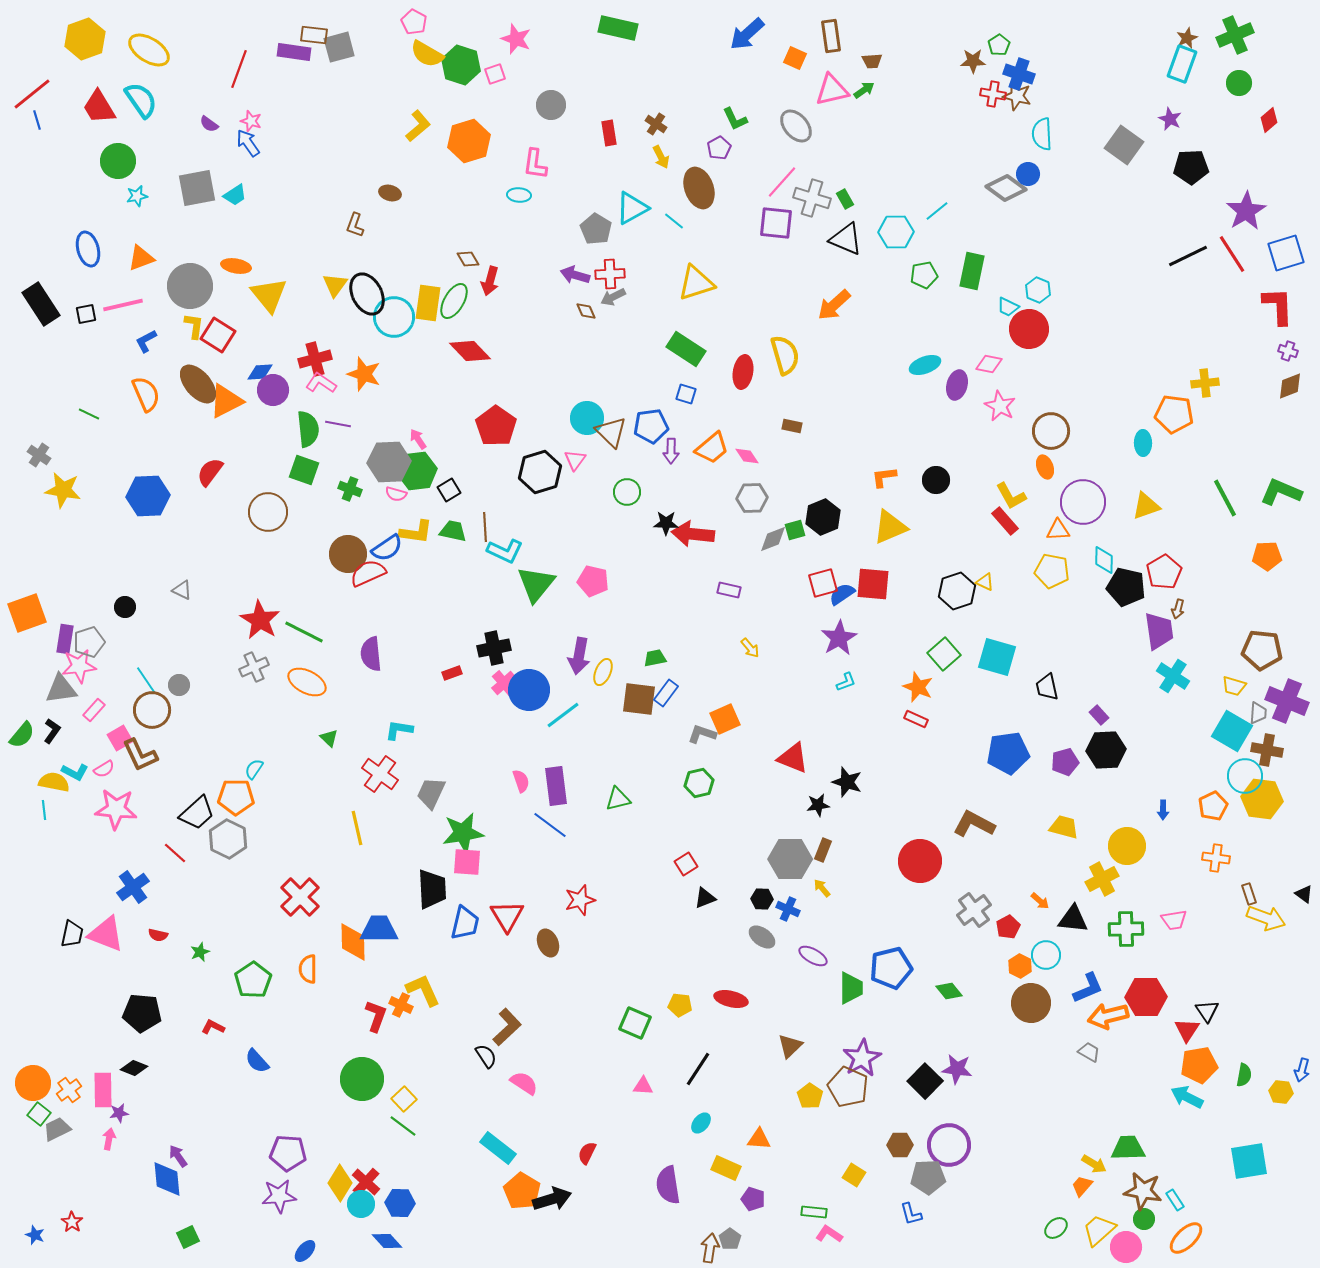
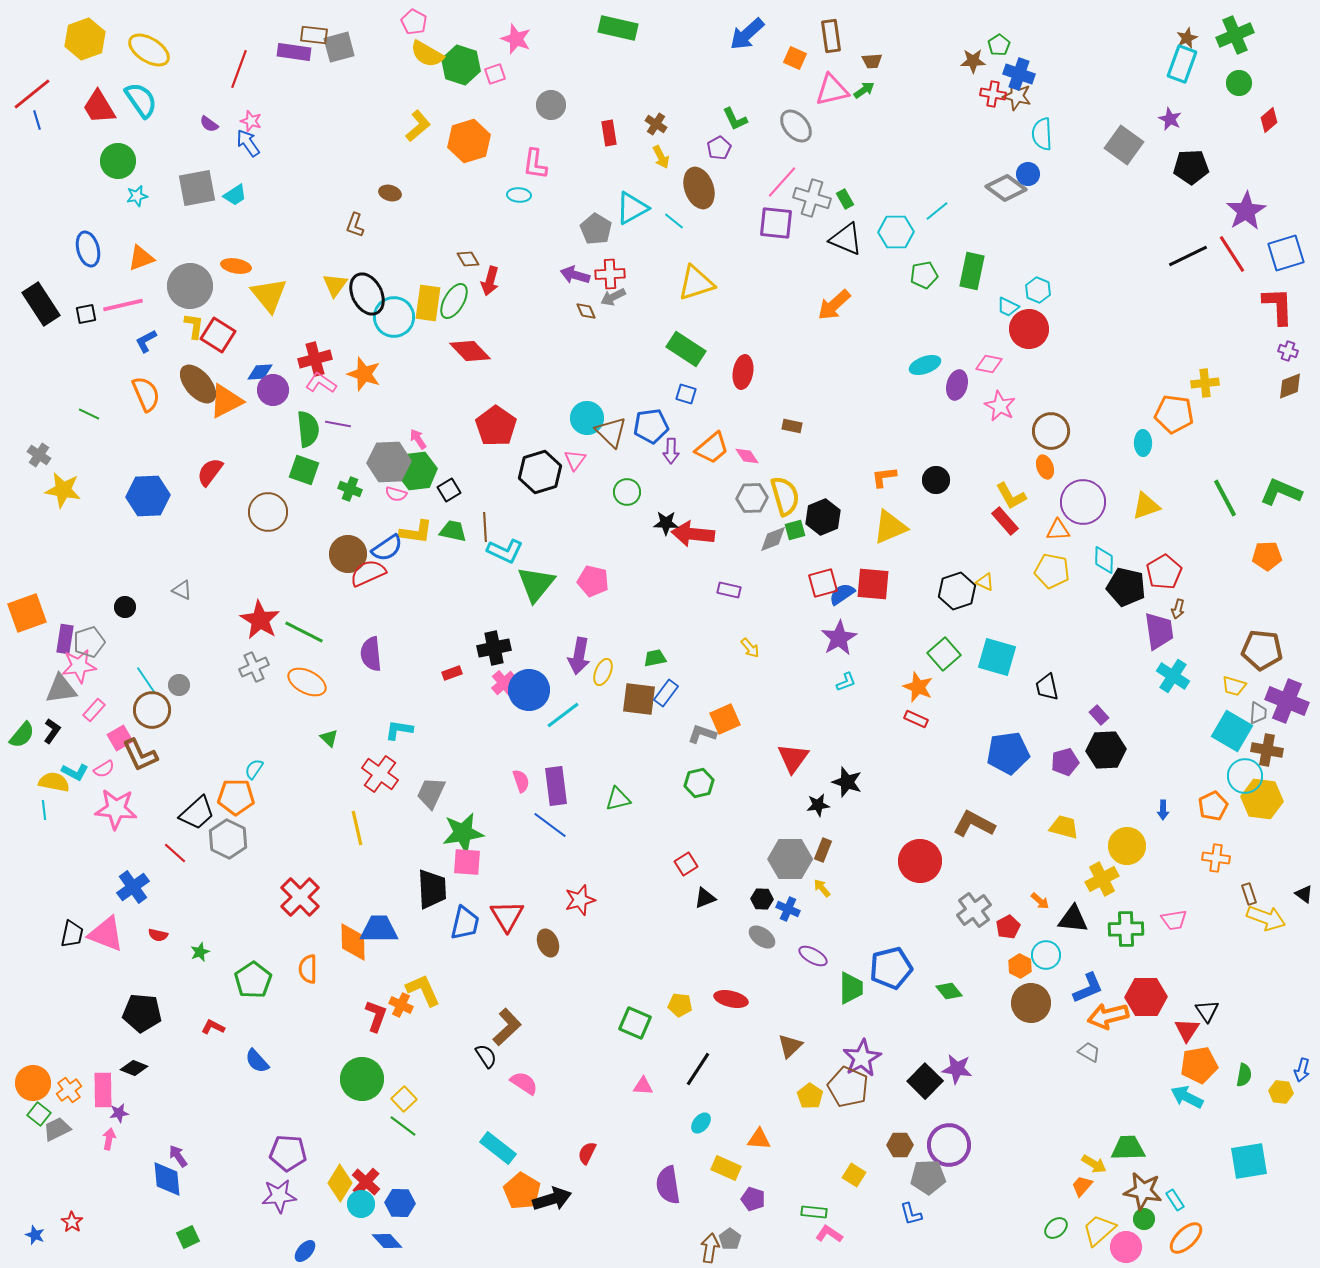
yellow semicircle at (785, 355): moved 141 px down
red triangle at (793, 758): rotated 44 degrees clockwise
